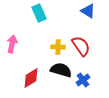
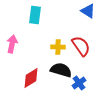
cyan rectangle: moved 4 px left, 2 px down; rotated 30 degrees clockwise
blue cross: moved 4 px left, 3 px down
